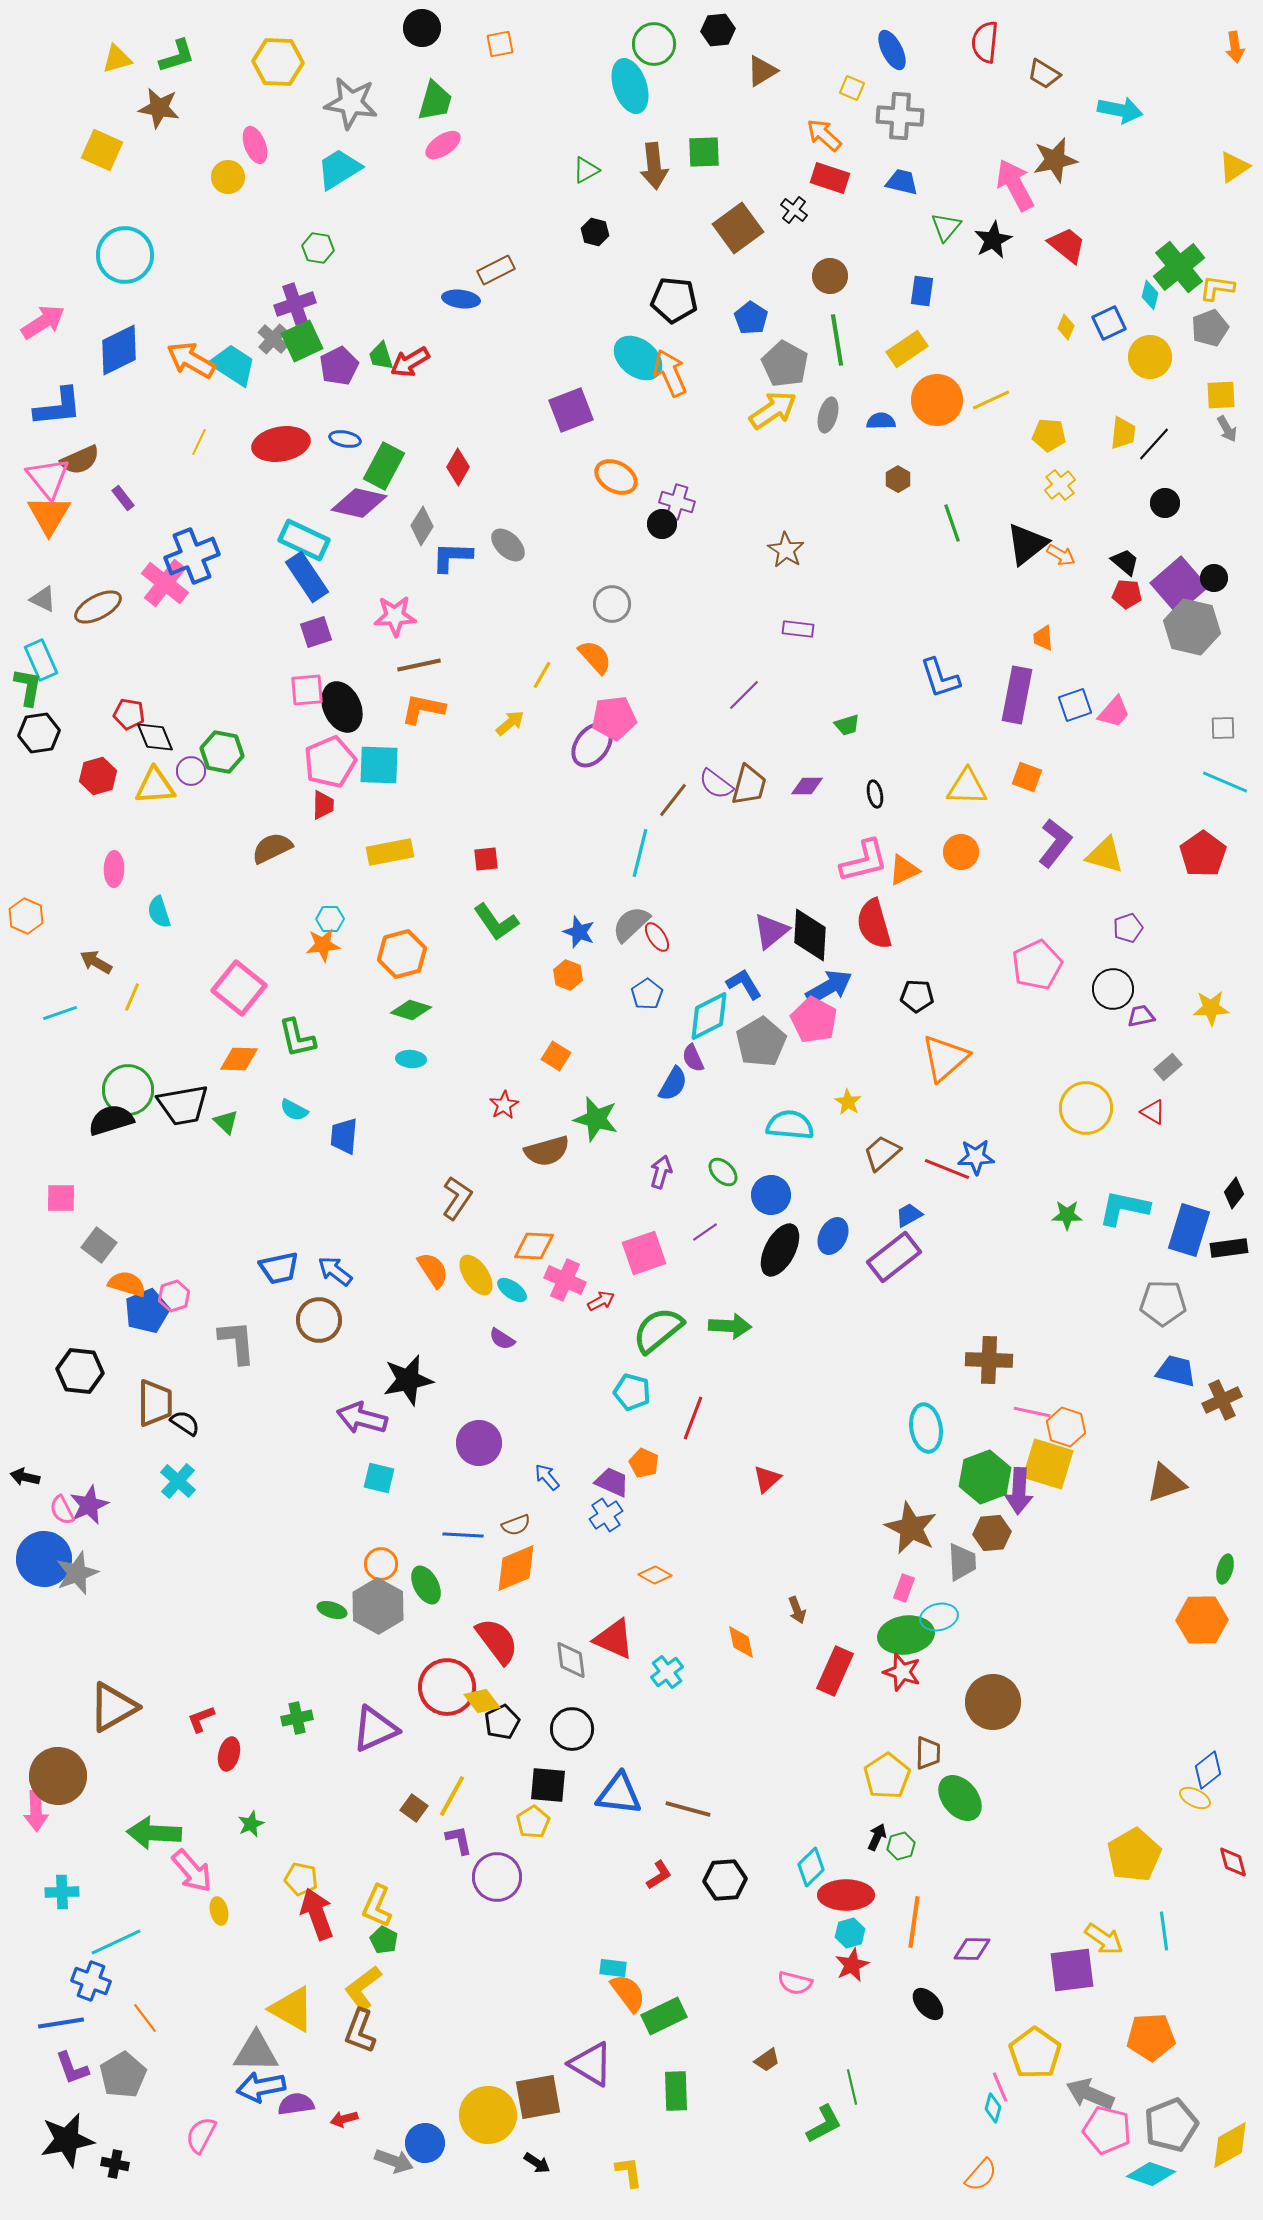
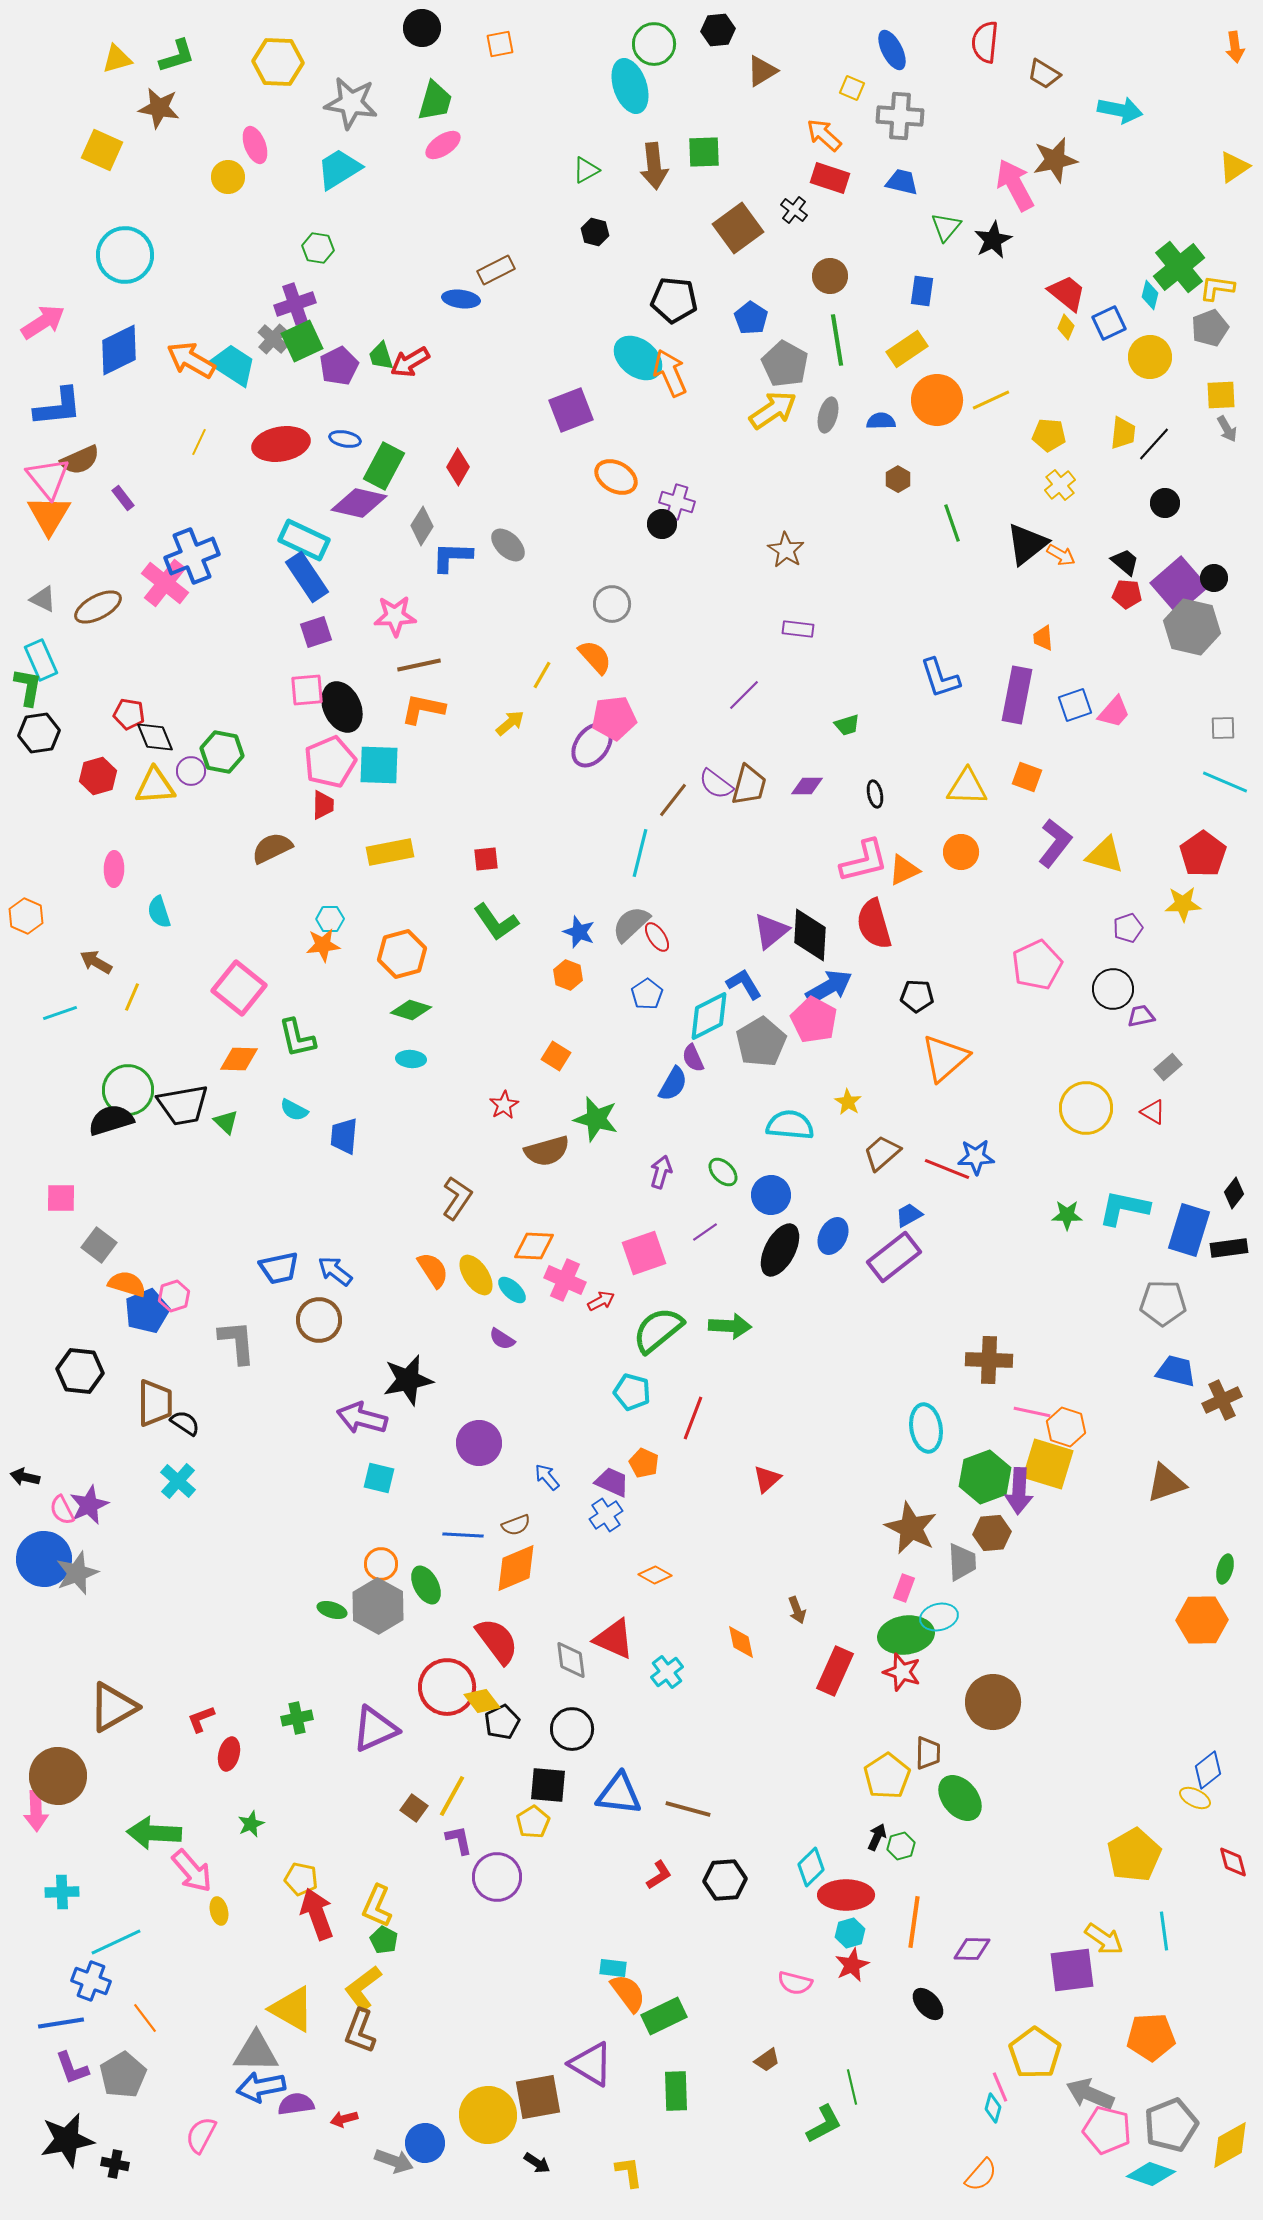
red trapezoid at (1067, 245): moved 48 px down
yellow star at (1211, 1008): moved 28 px left, 104 px up
cyan ellipse at (512, 1290): rotated 8 degrees clockwise
